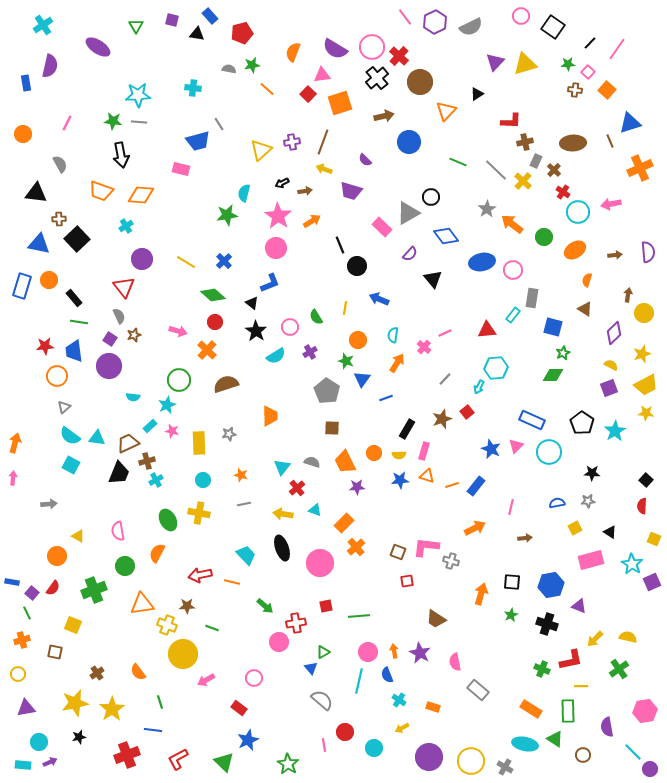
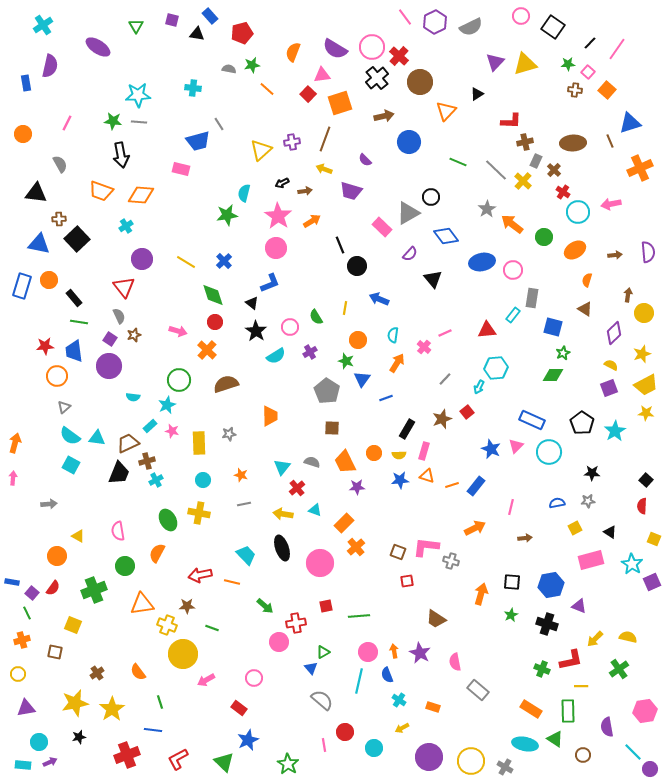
brown line at (323, 142): moved 2 px right, 3 px up
green diamond at (213, 295): rotated 30 degrees clockwise
